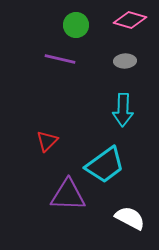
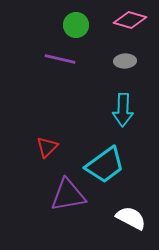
red triangle: moved 6 px down
purple triangle: rotated 12 degrees counterclockwise
white semicircle: moved 1 px right
